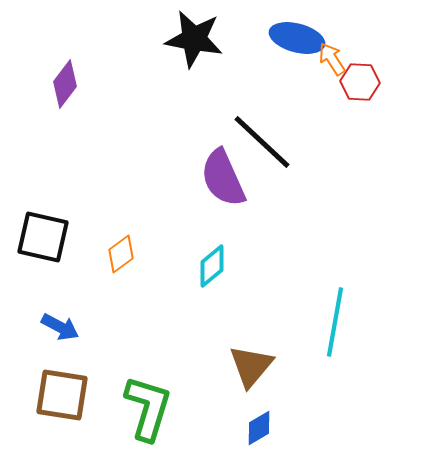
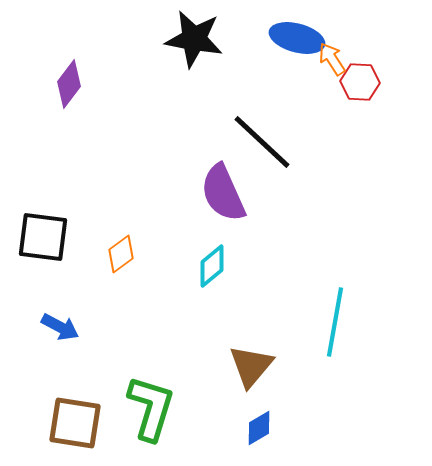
purple diamond: moved 4 px right
purple semicircle: moved 15 px down
black square: rotated 6 degrees counterclockwise
brown square: moved 13 px right, 28 px down
green L-shape: moved 3 px right
